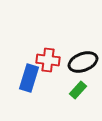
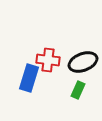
green rectangle: rotated 18 degrees counterclockwise
